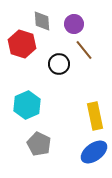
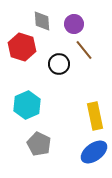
red hexagon: moved 3 px down
